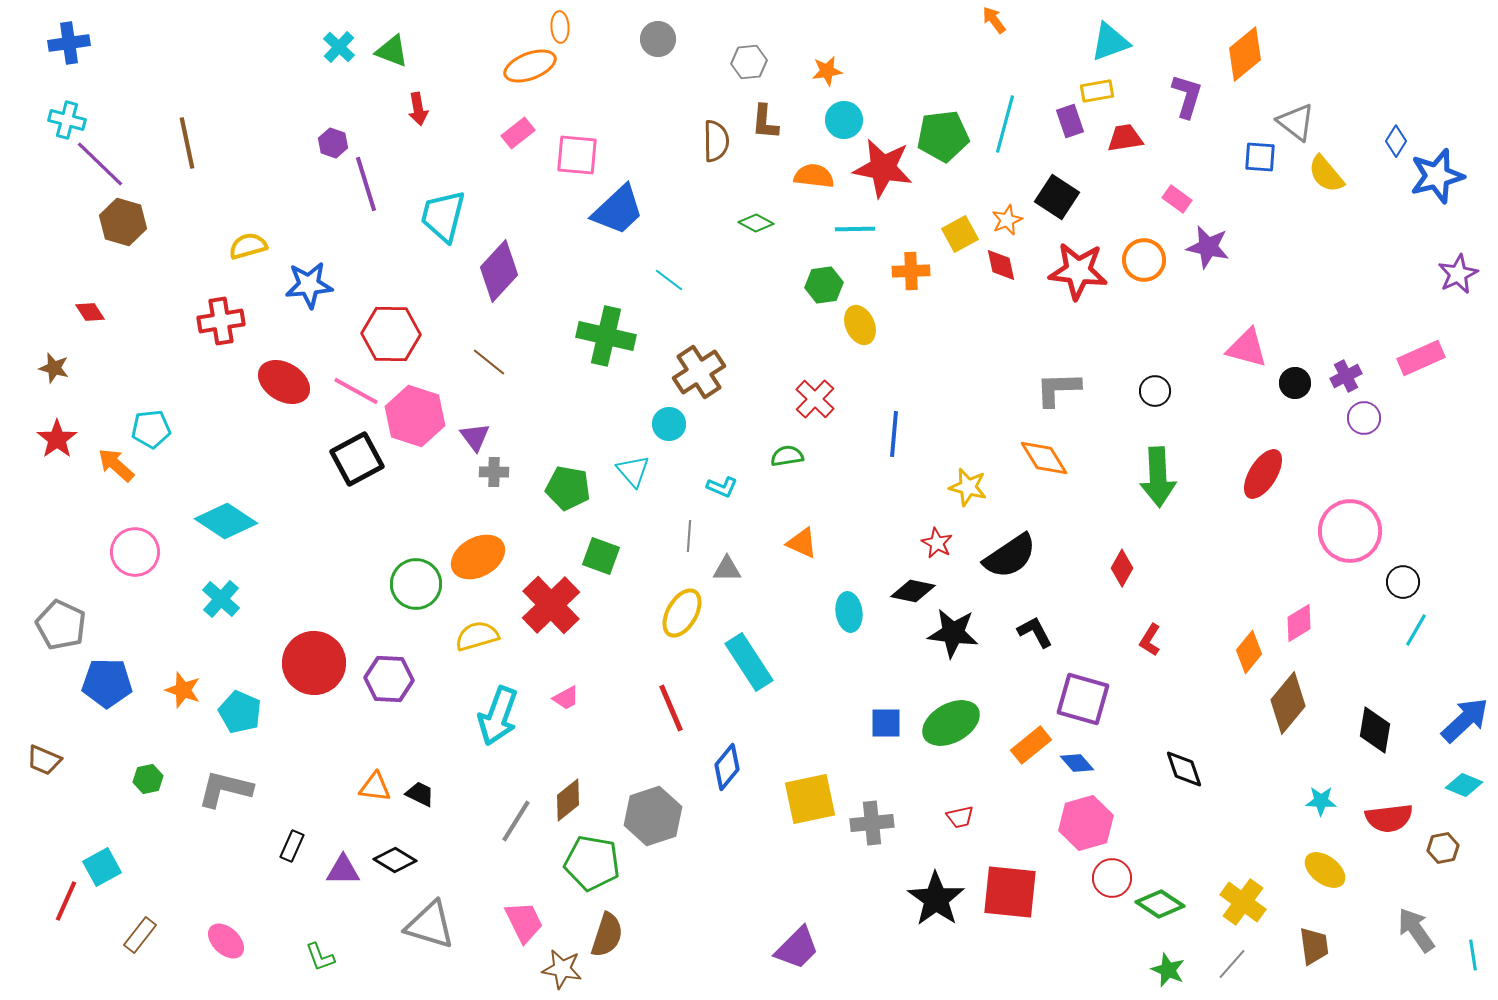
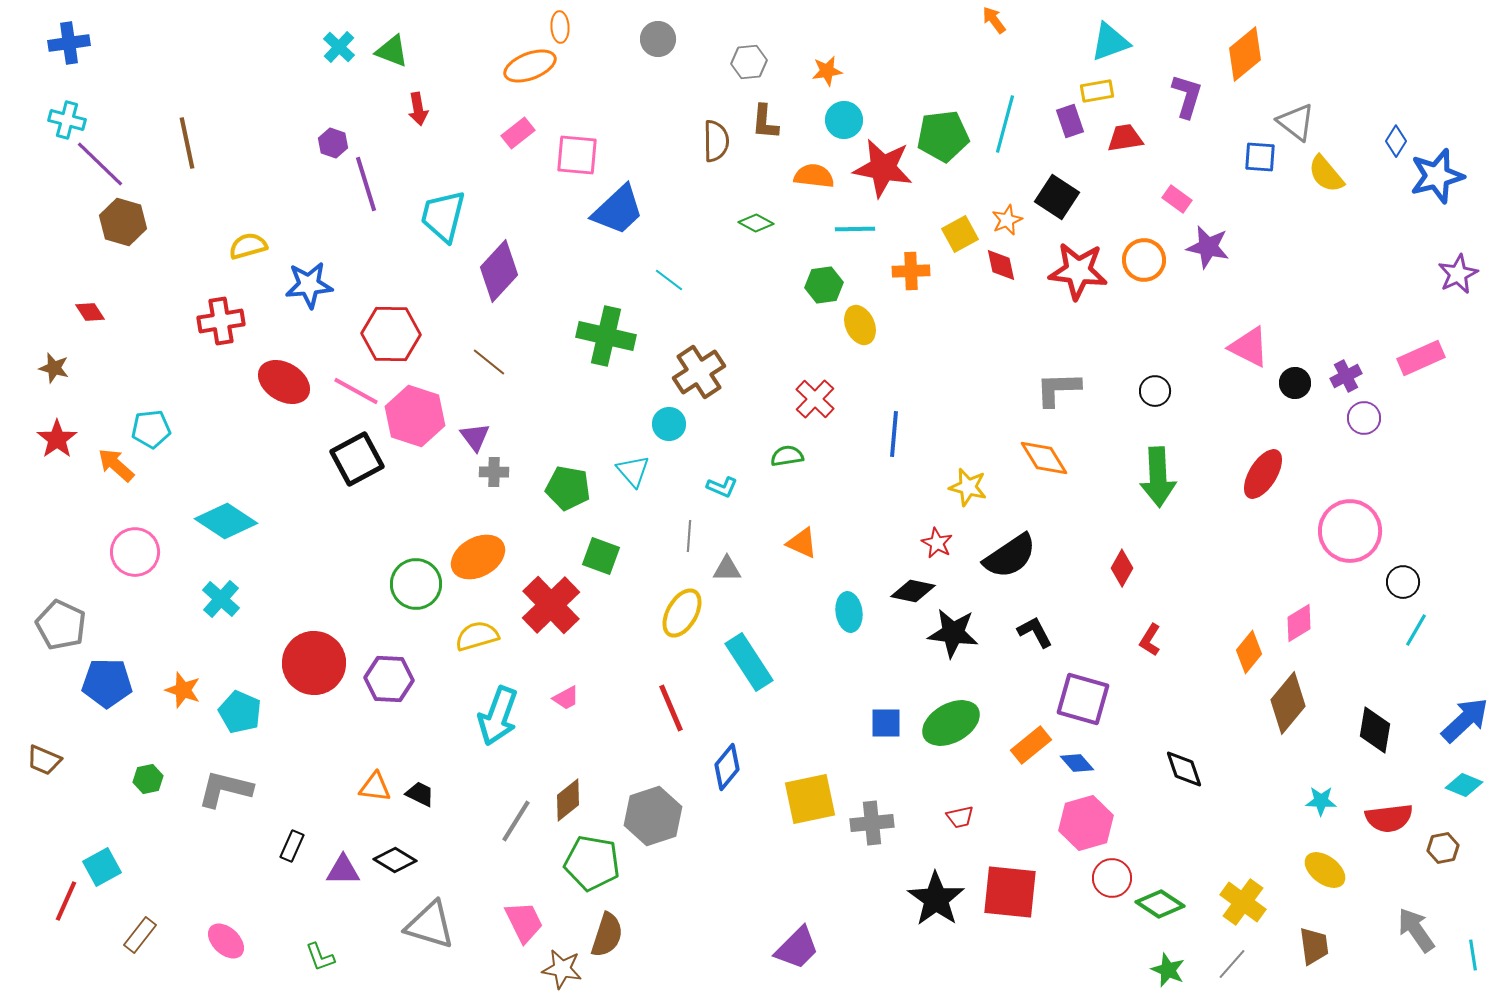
pink triangle at (1247, 348): moved 2 px right, 1 px up; rotated 12 degrees clockwise
